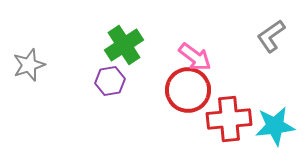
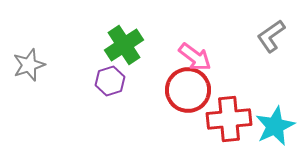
purple hexagon: rotated 8 degrees counterclockwise
cyan star: rotated 18 degrees counterclockwise
